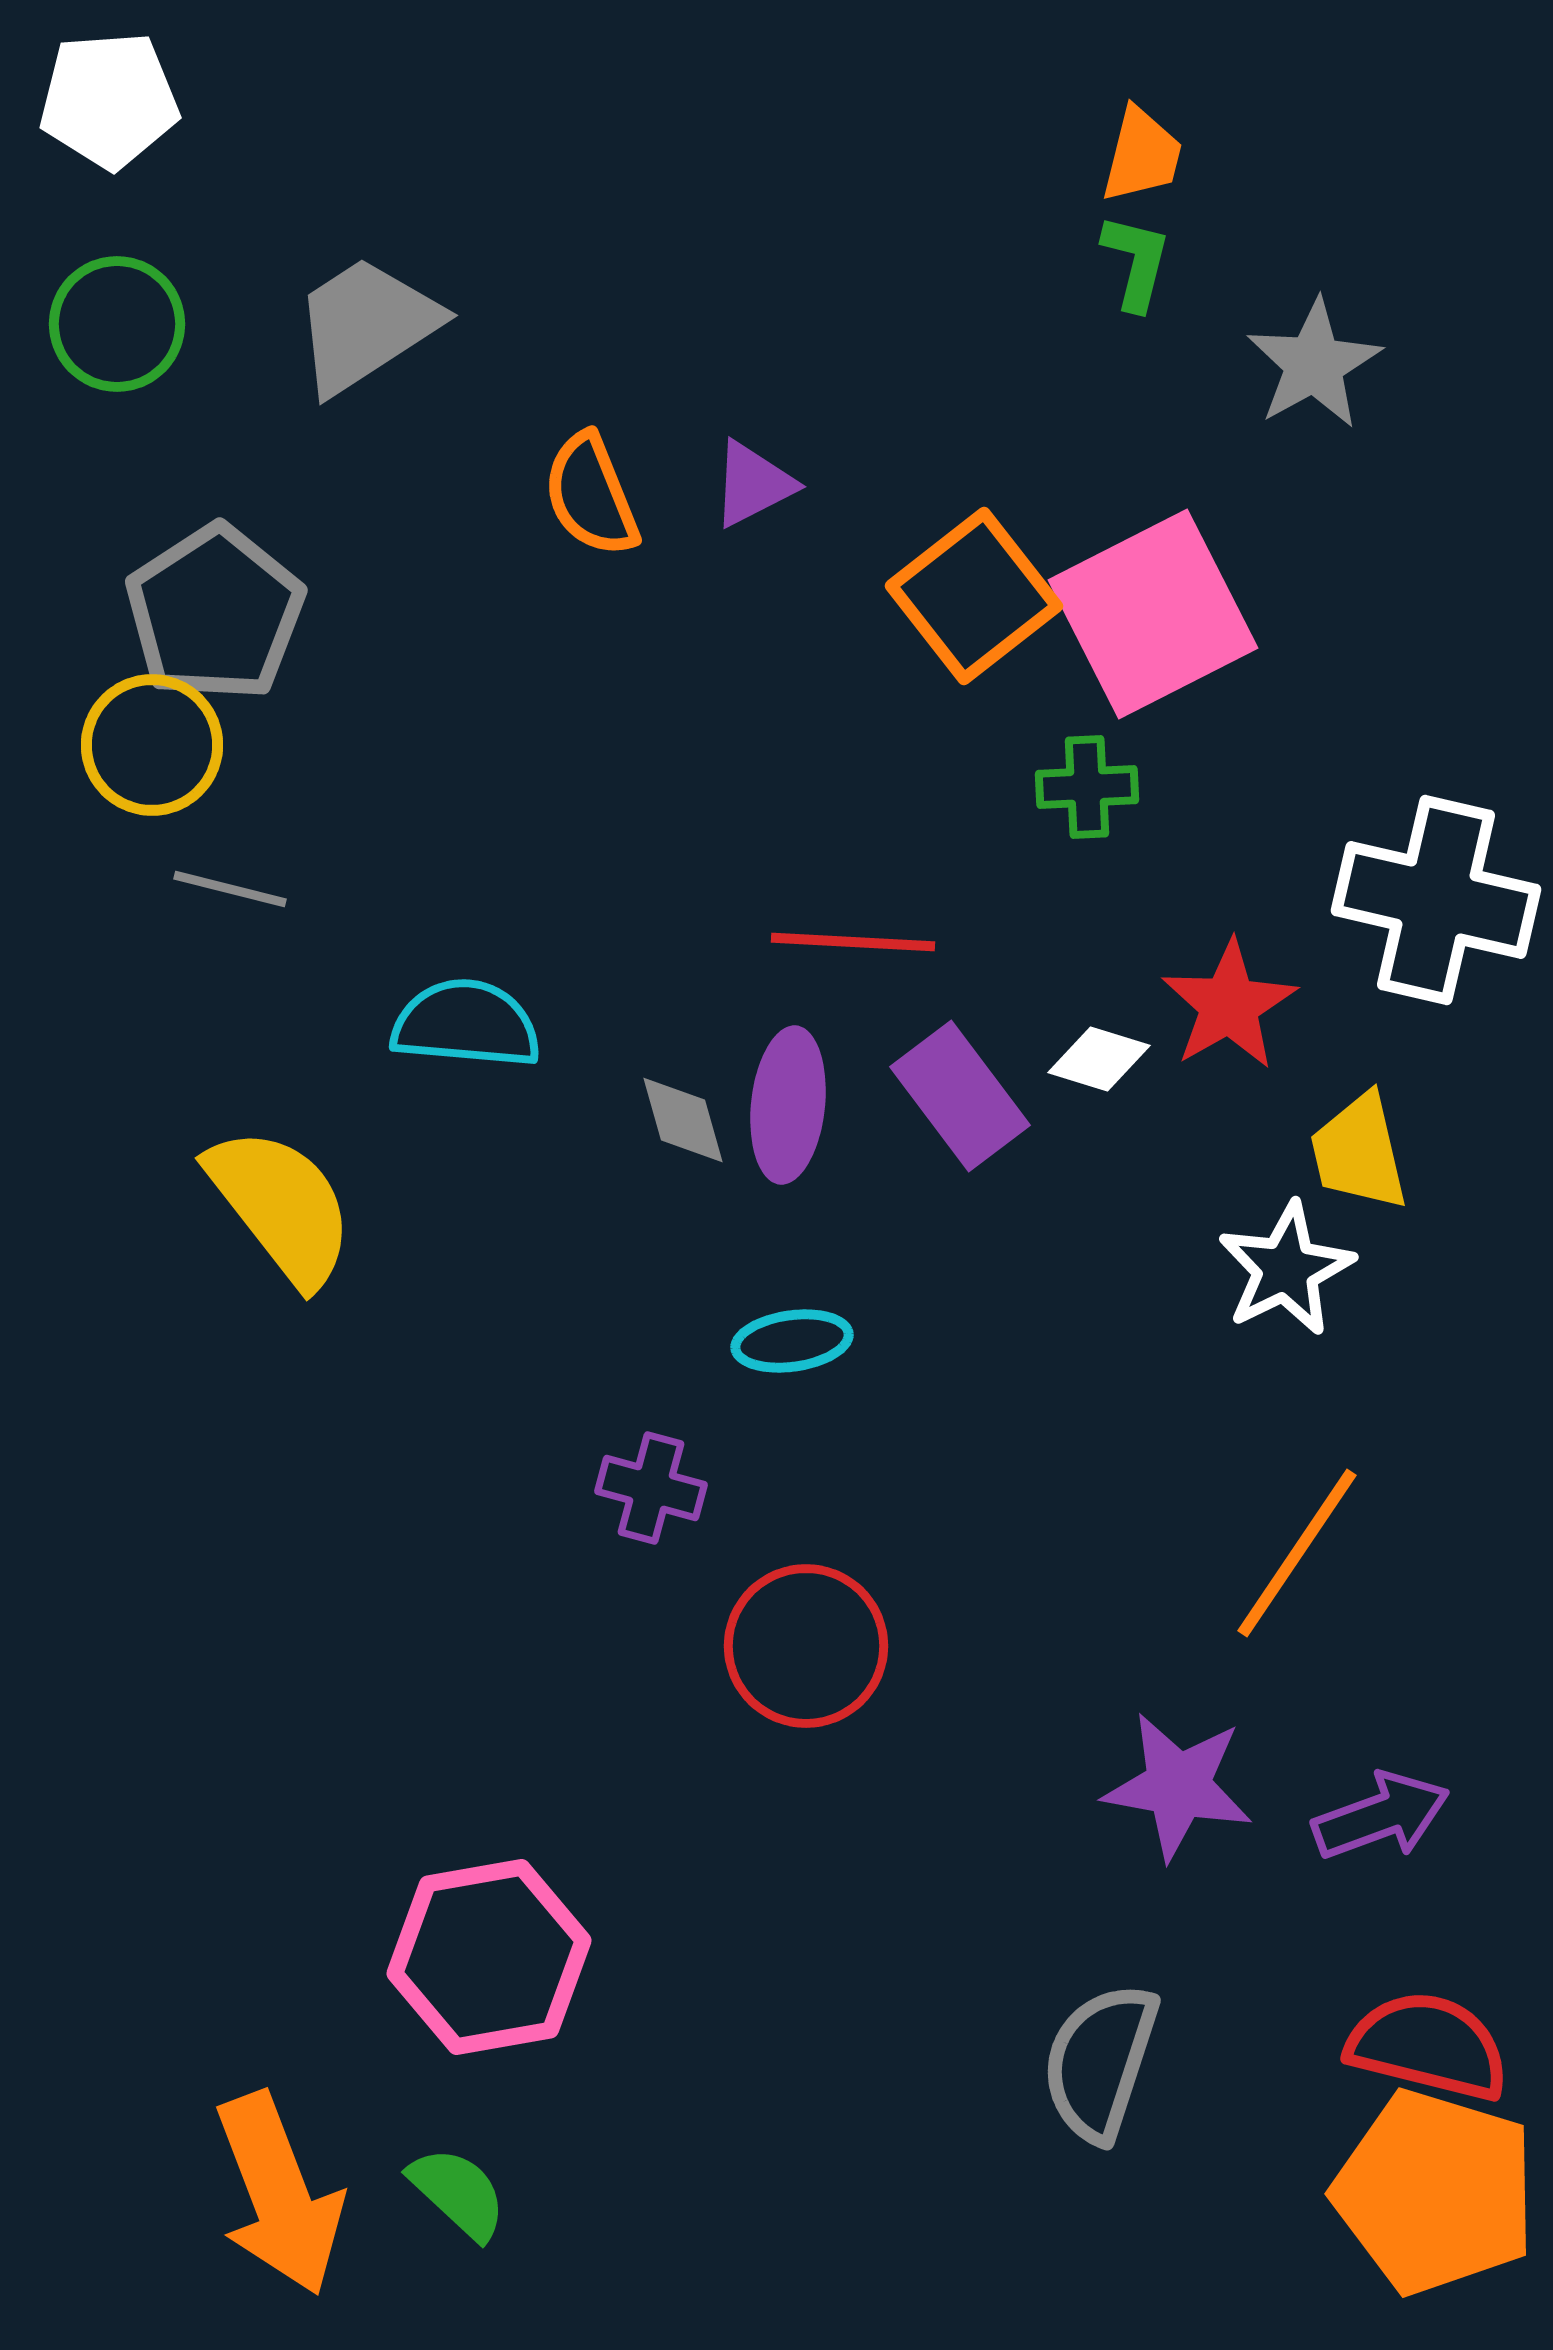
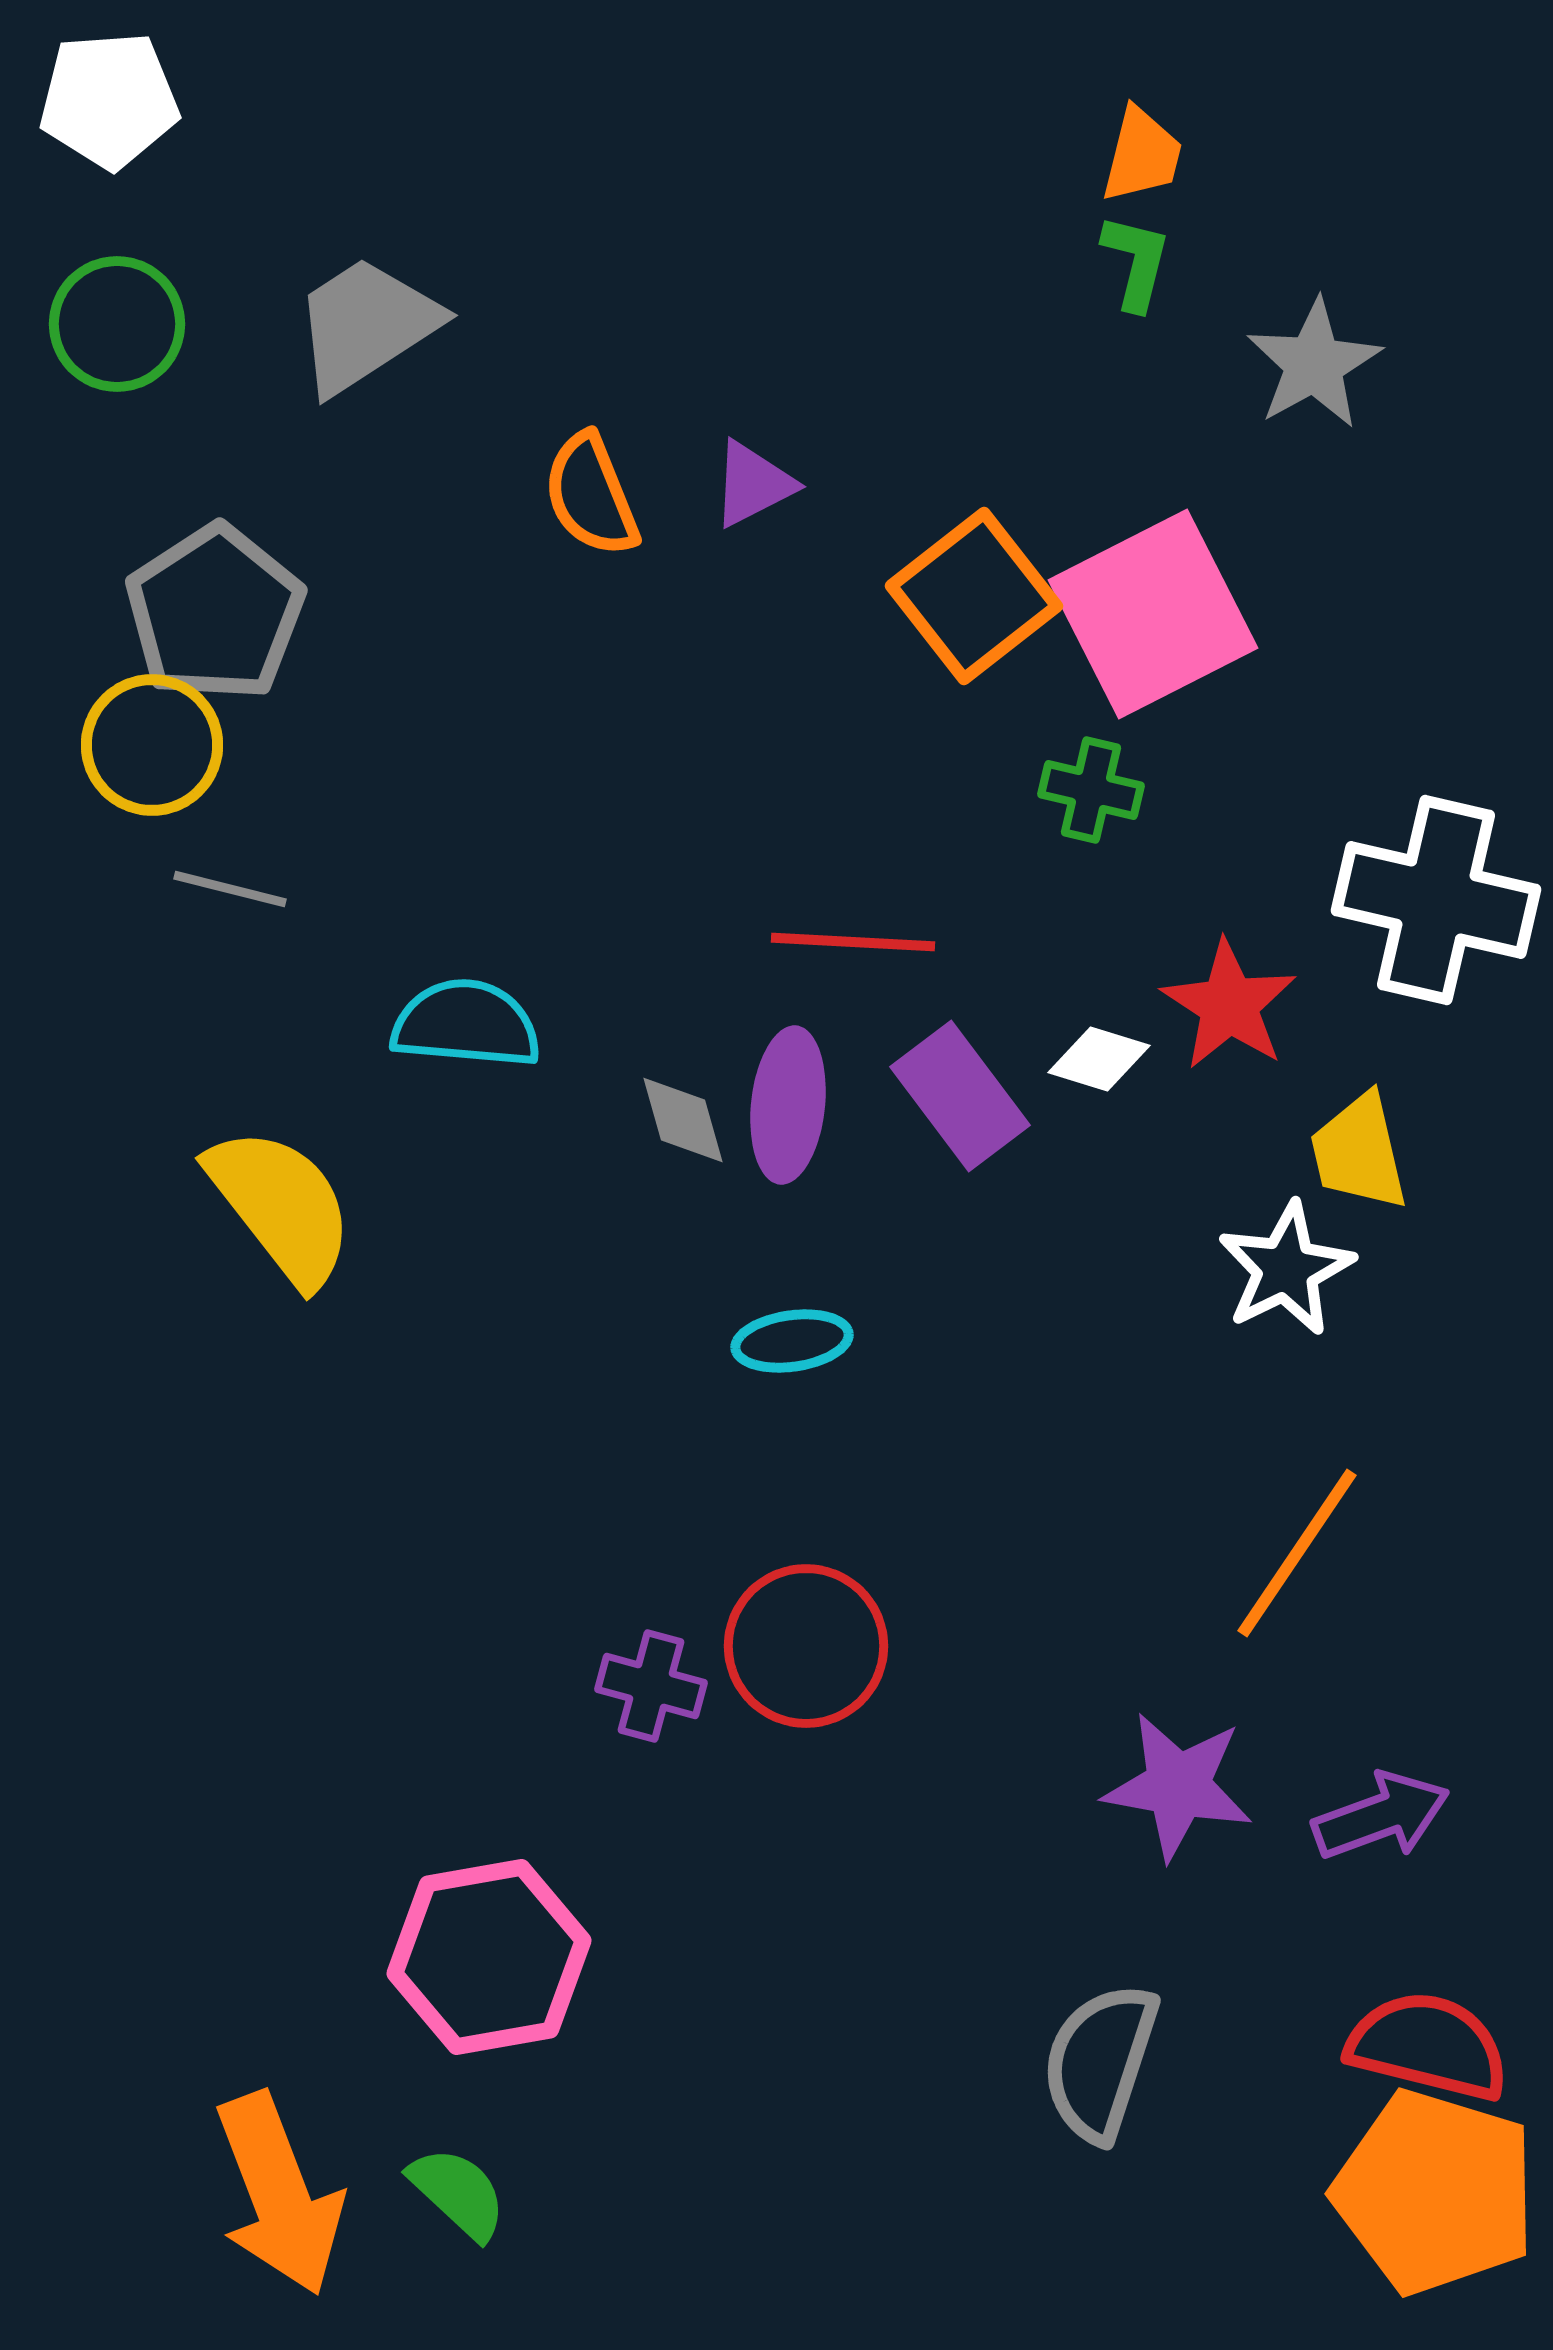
green cross: moved 4 px right, 3 px down; rotated 16 degrees clockwise
red star: rotated 9 degrees counterclockwise
purple cross: moved 198 px down
